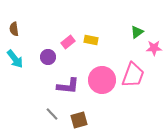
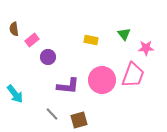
green triangle: moved 13 px left, 2 px down; rotated 32 degrees counterclockwise
pink rectangle: moved 36 px left, 2 px up
pink star: moved 8 px left
cyan arrow: moved 35 px down
